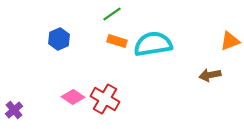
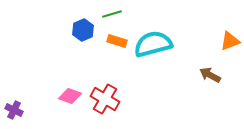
green line: rotated 18 degrees clockwise
blue hexagon: moved 24 px right, 9 px up
cyan semicircle: rotated 6 degrees counterclockwise
brown arrow: rotated 40 degrees clockwise
pink diamond: moved 3 px left, 1 px up; rotated 15 degrees counterclockwise
purple cross: rotated 24 degrees counterclockwise
